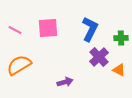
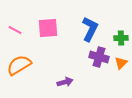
purple cross: rotated 30 degrees counterclockwise
orange triangle: moved 2 px right, 7 px up; rotated 48 degrees clockwise
